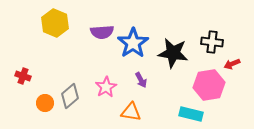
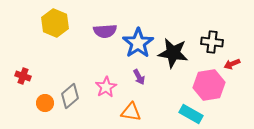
purple semicircle: moved 3 px right, 1 px up
blue star: moved 5 px right
purple arrow: moved 2 px left, 3 px up
cyan rectangle: rotated 15 degrees clockwise
